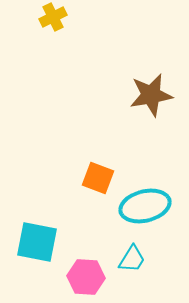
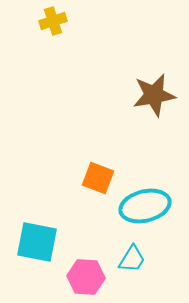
yellow cross: moved 4 px down; rotated 8 degrees clockwise
brown star: moved 3 px right
